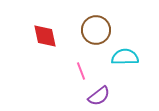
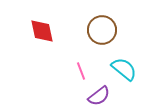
brown circle: moved 6 px right
red diamond: moved 3 px left, 5 px up
cyan semicircle: moved 1 px left, 12 px down; rotated 40 degrees clockwise
